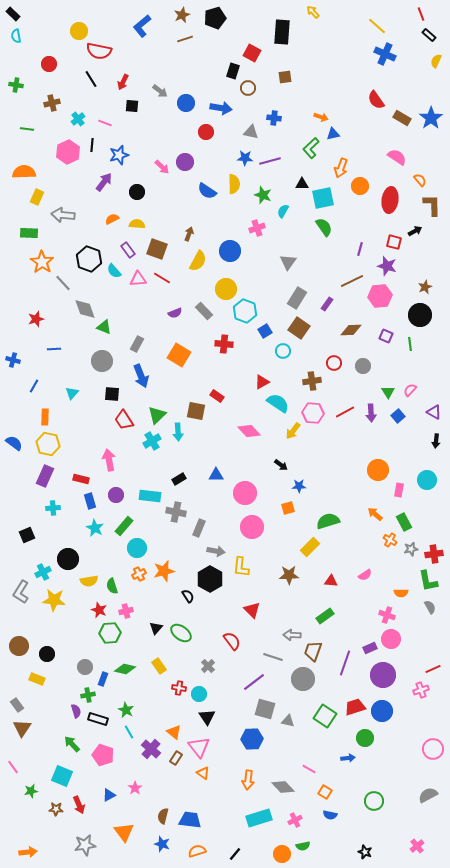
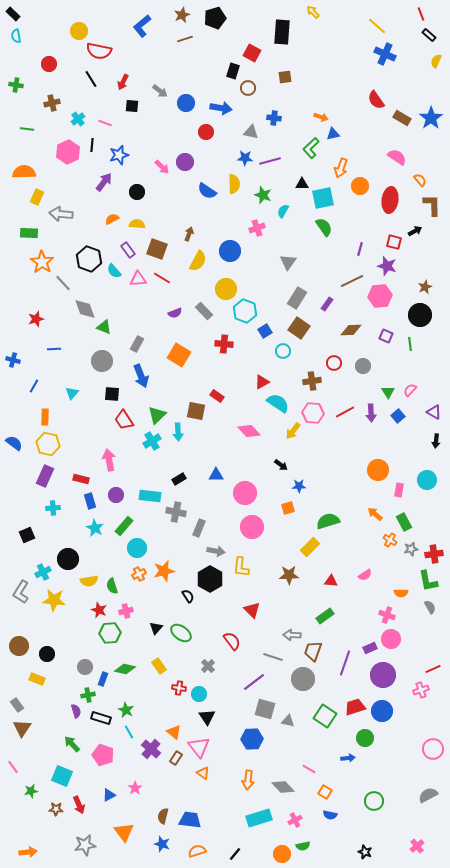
gray arrow at (63, 215): moved 2 px left, 1 px up
black rectangle at (98, 719): moved 3 px right, 1 px up
